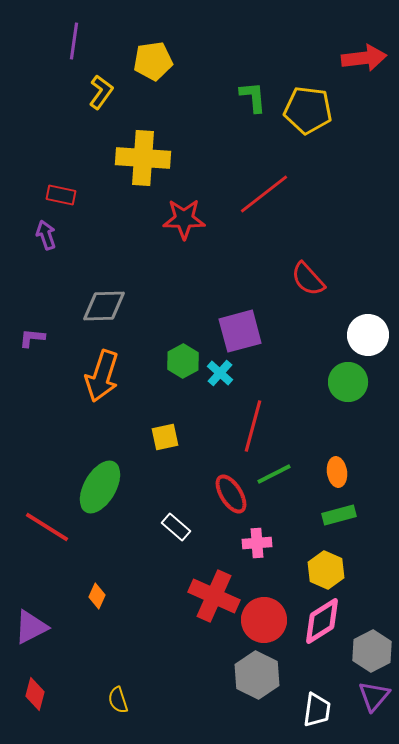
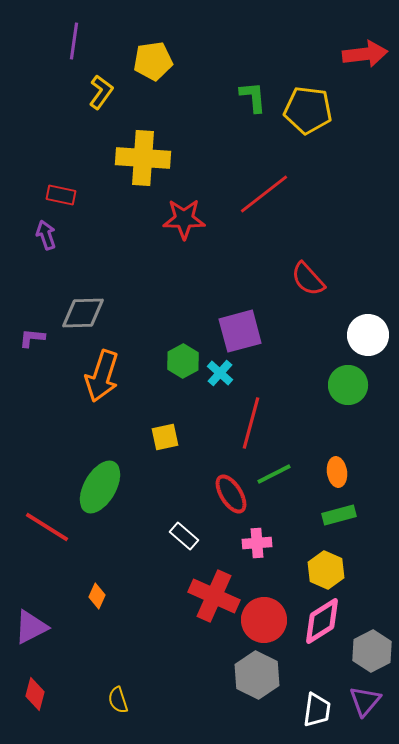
red arrow at (364, 58): moved 1 px right, 4 px up
gray diamond at (104, 306): moved 21 px left, 7 px down
green circle at (348, 382): moved 3 px down
red line at (253, 426): moved 2 px left, 3 px up
white rectangle at (176, 527): moved 8 px right, 9 px down
purple triangle at (374, 696): moved 9 px left, 5 px down
